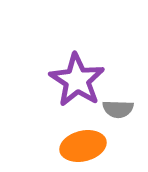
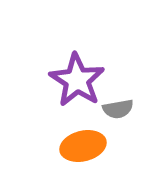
gray semicircle: rotated 12 degrees counterclockwise
